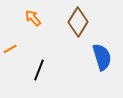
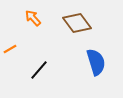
brown diamond: moved 1 px left, 1 px down; rotated 68 degrees counterclockwise
blue semicircle: moved 6 px left, 5 px down
black line: rotated 20 degrees clockwise
